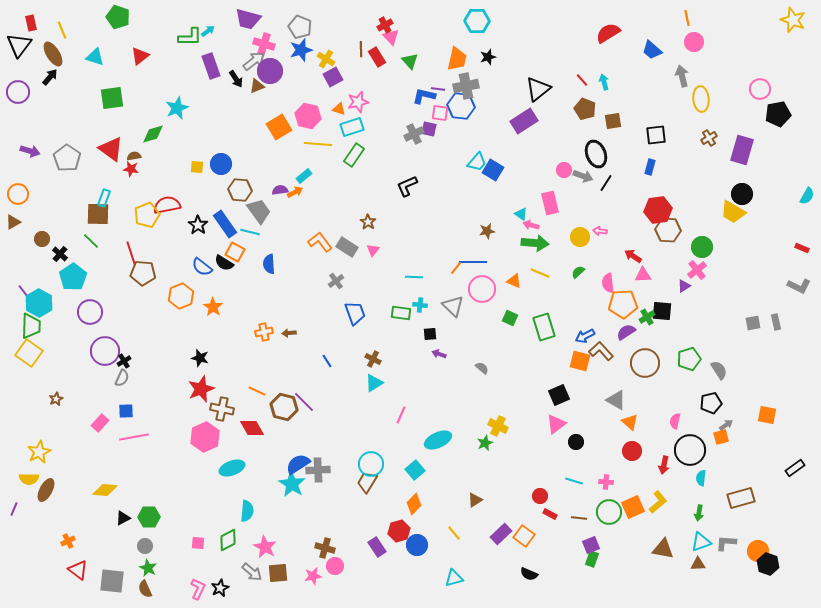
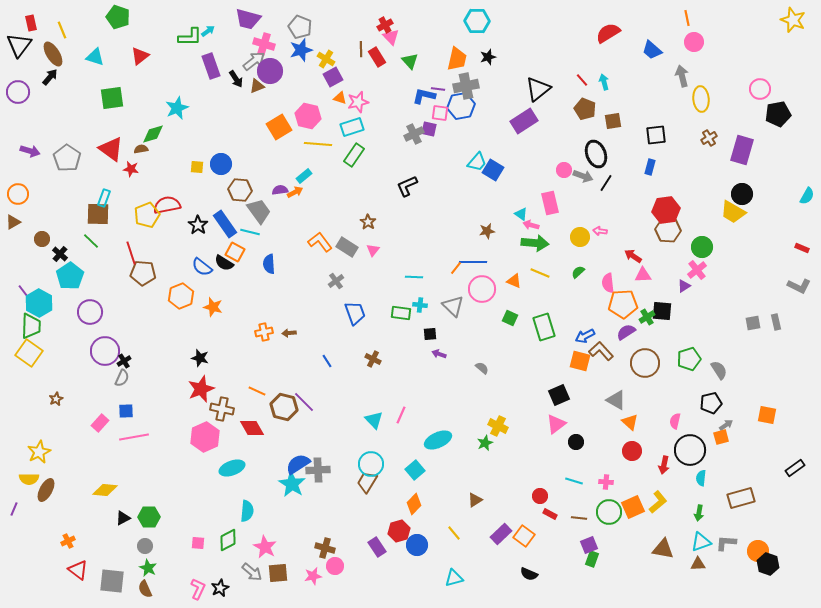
blue hexagon at (461, 106): rotated 16 degrees counterclockwise
orange triangle at (339, 109): moved 1 px right, 11 px up
brown semicircle at (134, 156): moved 7 px right, 7 px up
red hexagon at (658, 210): moved 8 px right
cyan pentagon at (73, 277): moved 3 px left, 1 px up
orange star at (213, 307): rotated 18 degrees counterclockwise
cyan triangle at (374, 383): moved 37 px down; rotated 42 degrees counterclockwise
purple square at (591, 545): moved 2 px left
